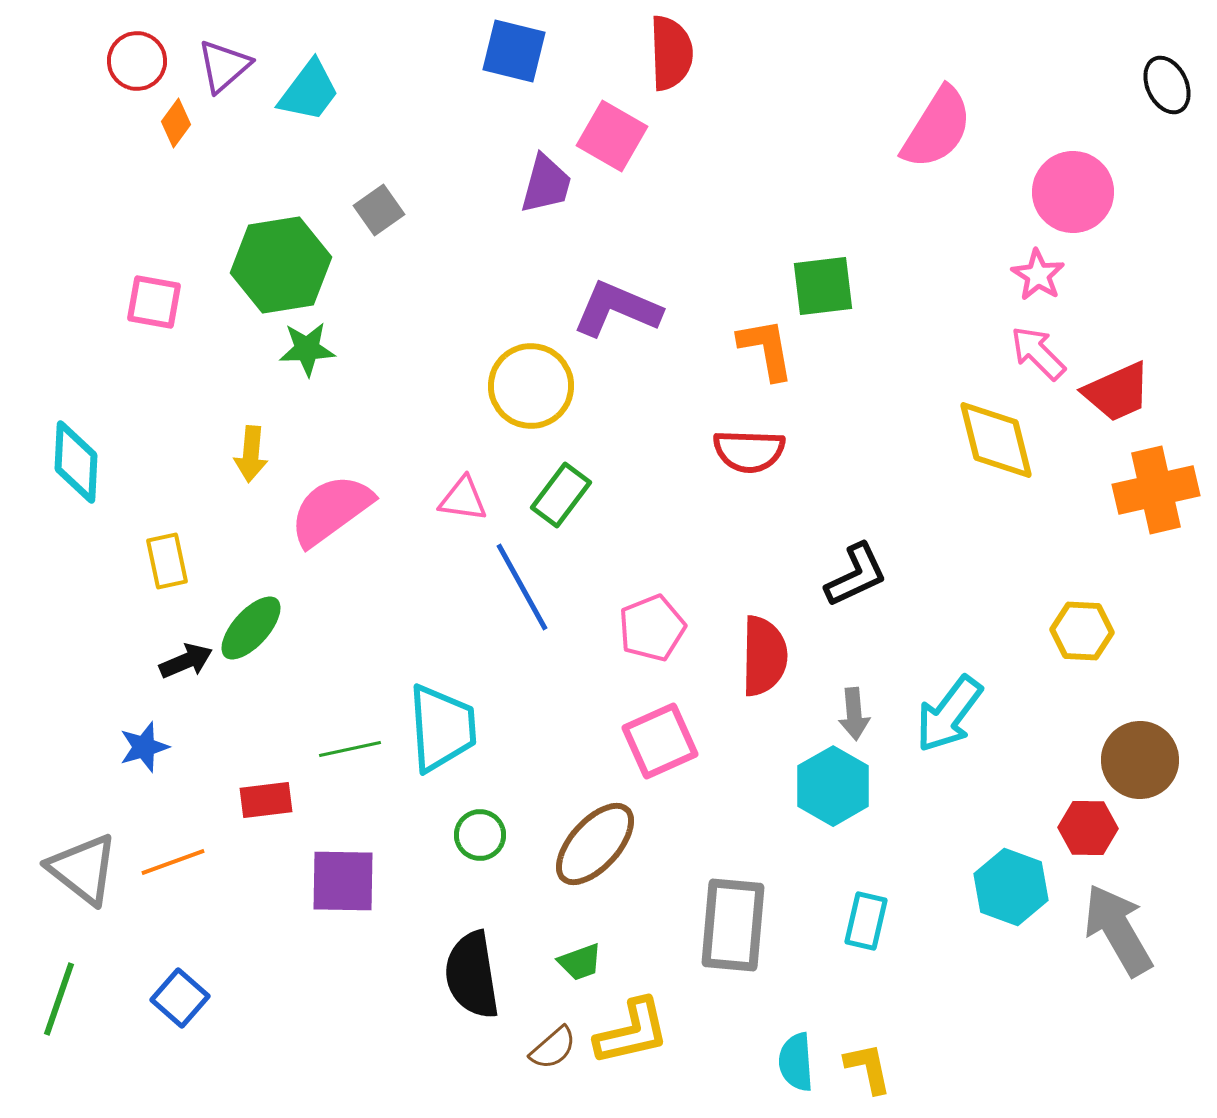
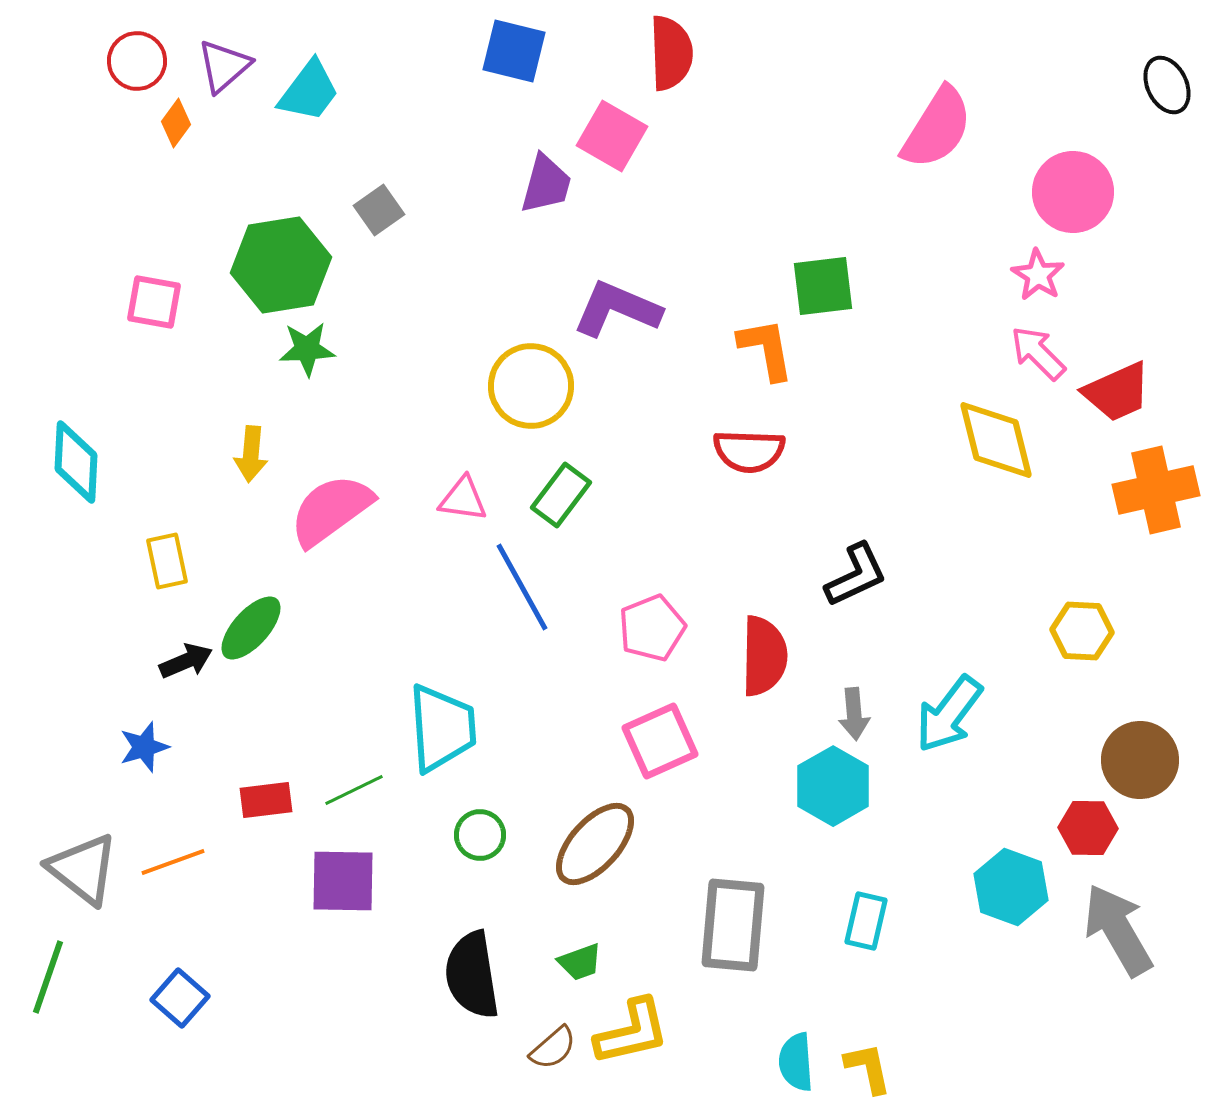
green line at (350, 749): moved 4 px right, 41 px down; rotated 14 degrees counterclockwise
green line at (59, 999): moved 11 px left, 22 px up
